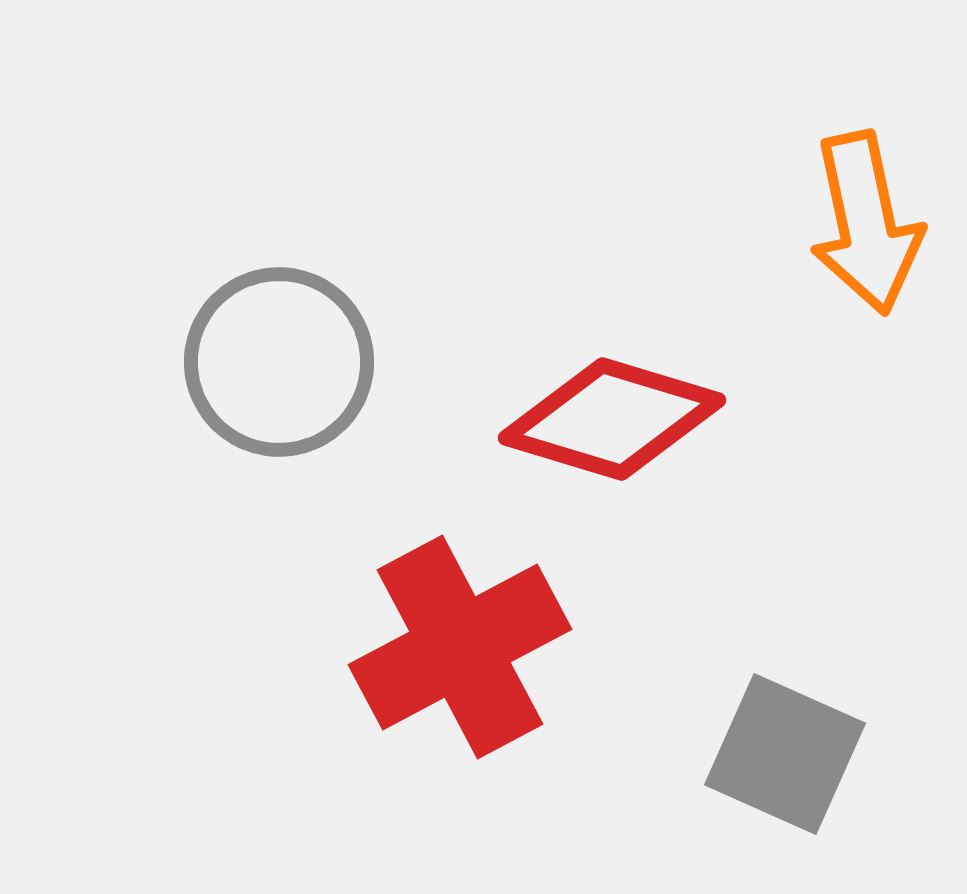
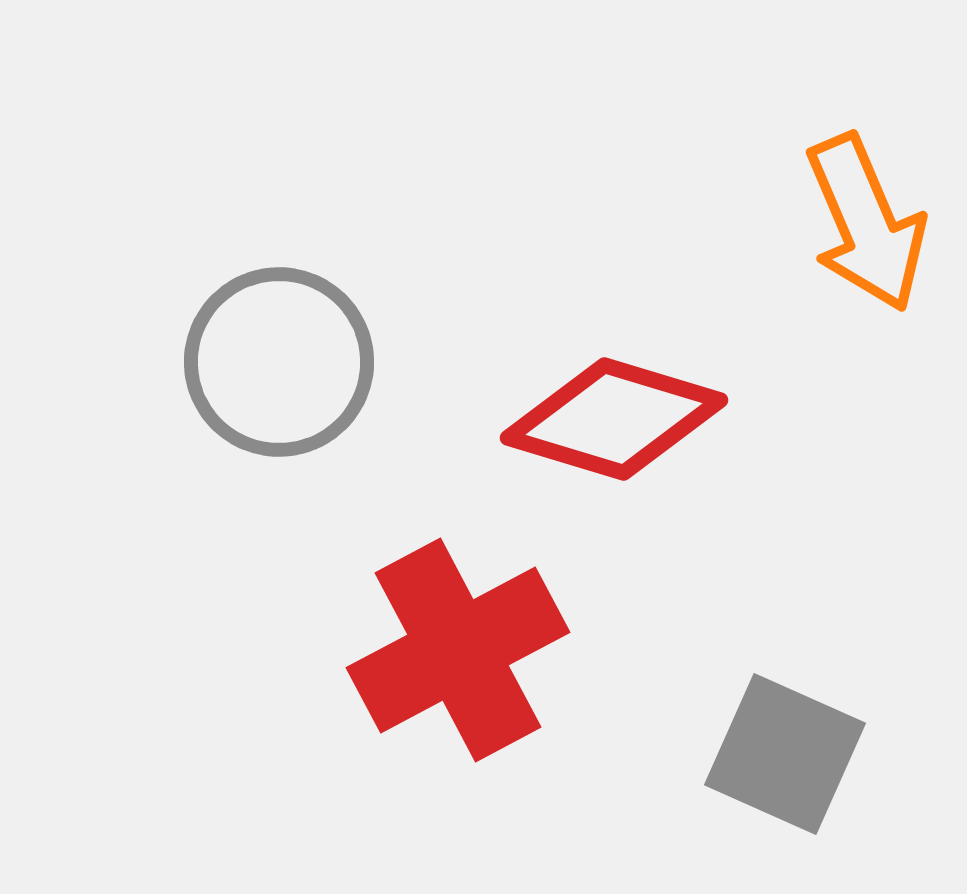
orange arrow: rotated 11 degrees counterclockwise
red diamond: moved 2 px right
red cross: moved 2 px left, 3 px down
